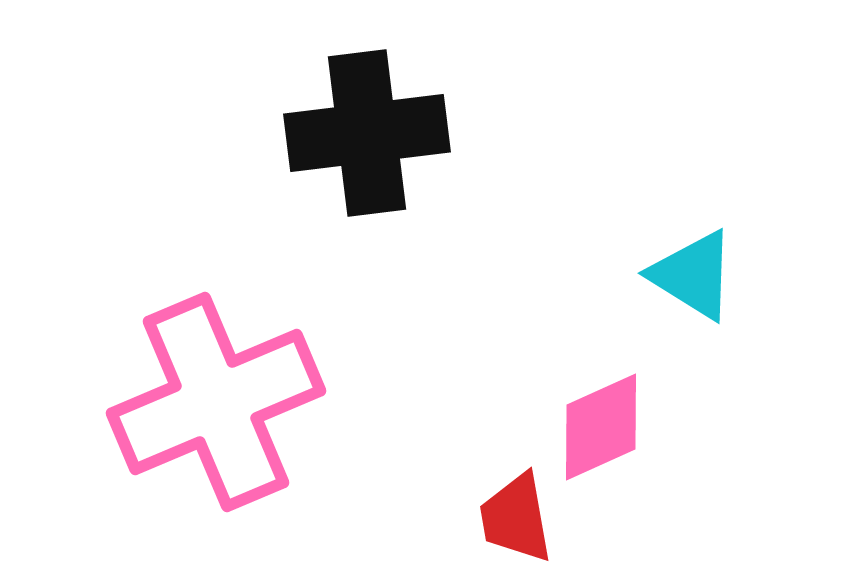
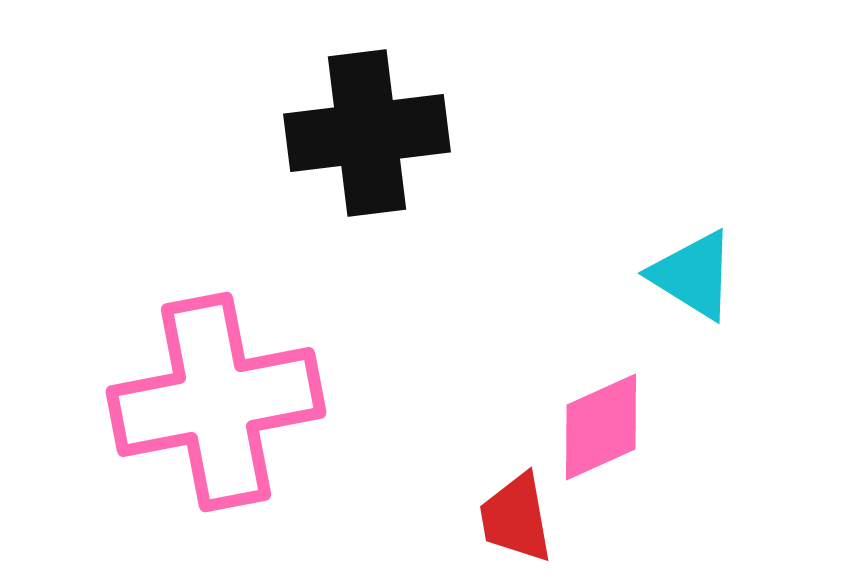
pink cross: rotated 12 degrees clockwise
